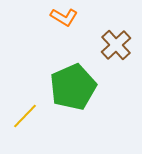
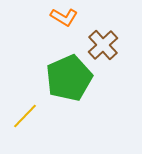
brown cross: moved 13 px left
green pentagon: moved 4 px left, 9 px up
